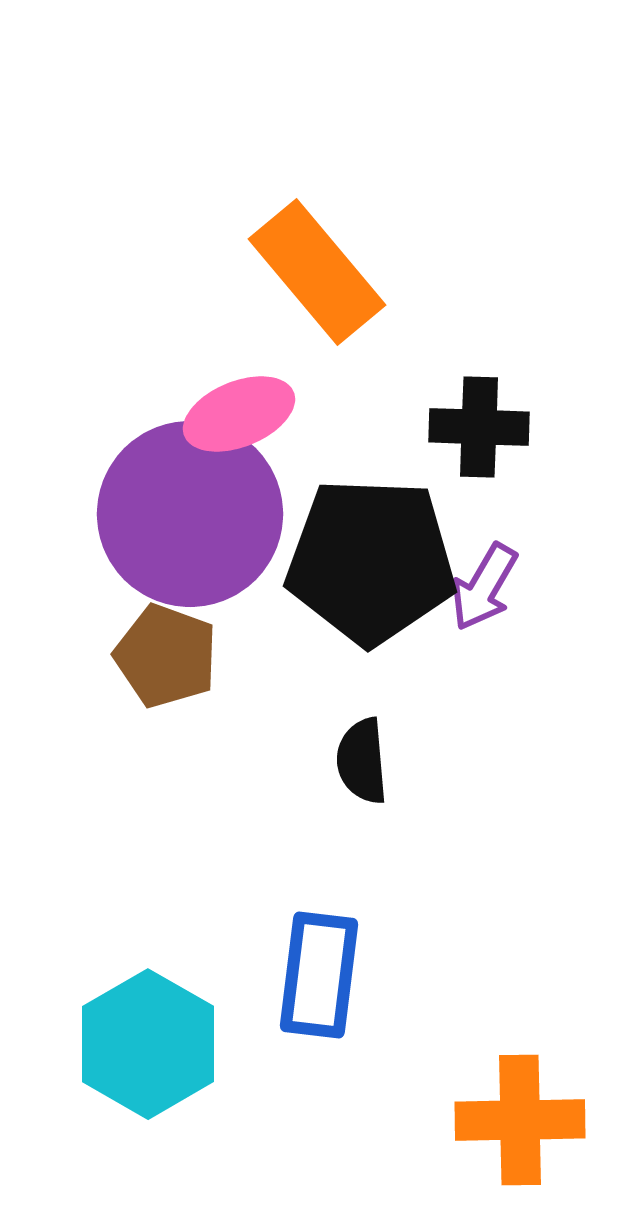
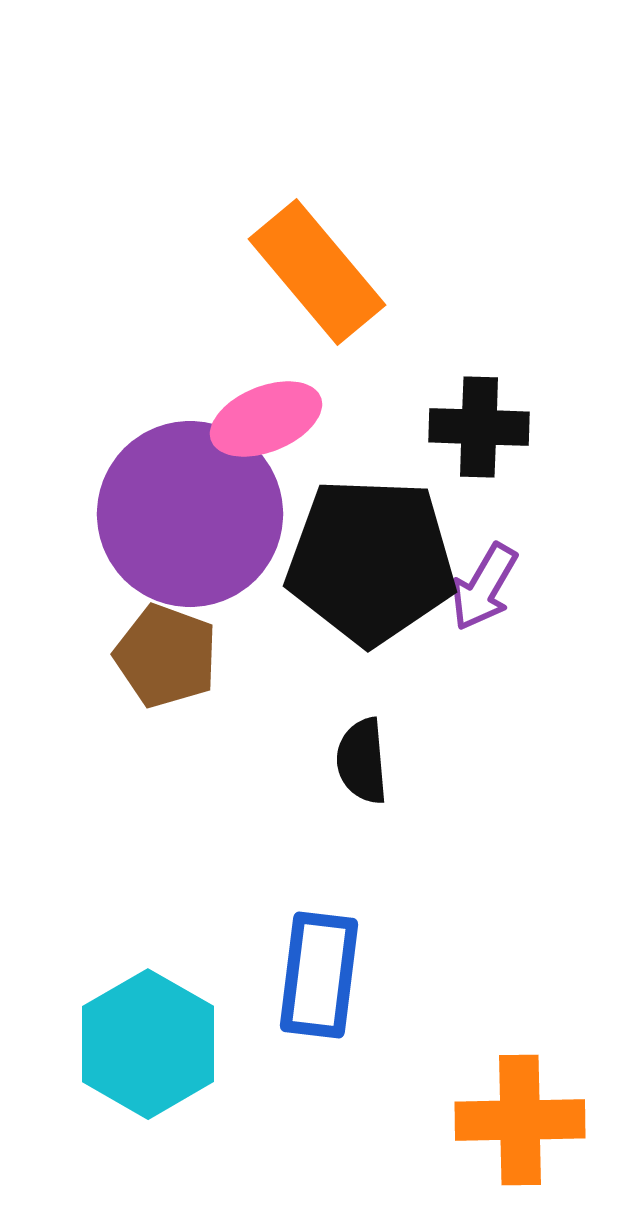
pink ellipse: moved 27 px right, 5 px down
